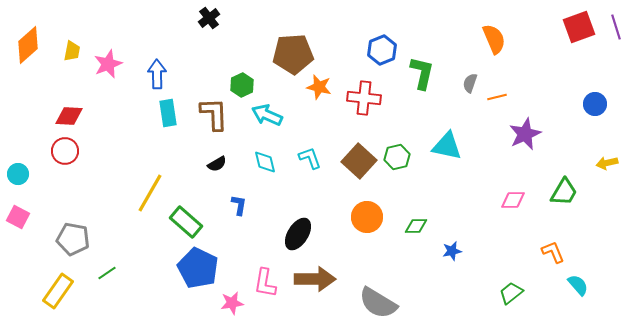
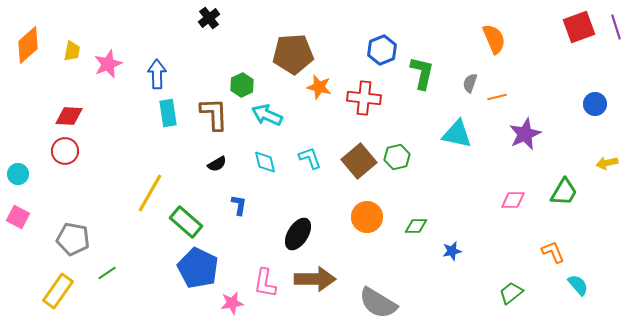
cyan triangle at (447, 146): moved 10 px right, 12 px up
brown square at (359, 161): rotated 8 degrees clockwise
